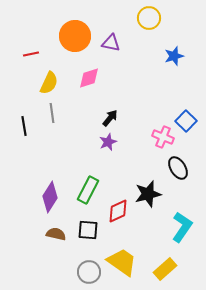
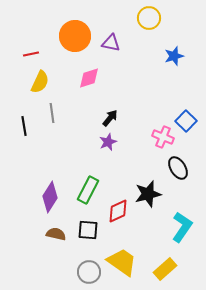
yellow semicircle: moved 9 px left, 1 px up
